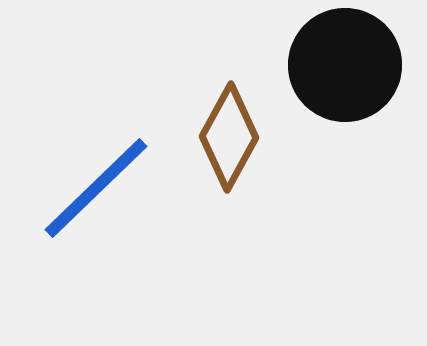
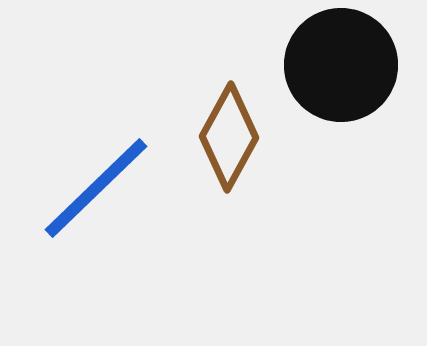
black circle: moved 4 px left
